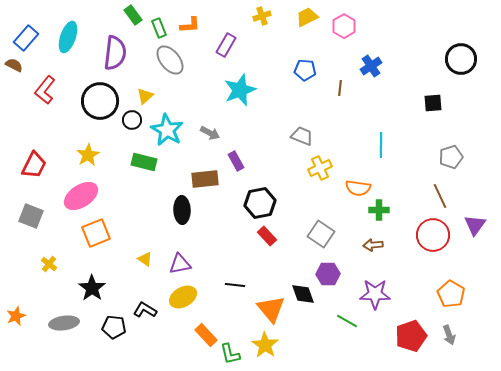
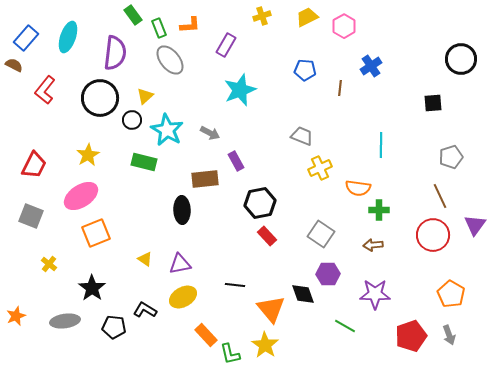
black circle at (100, 101): moved 3 px up
green line at (347, 321): moved 2 px left, 5 px down
gray ellipse at (64, 323): moved 1 px right, 2 px up
